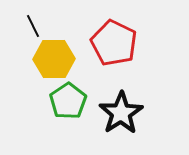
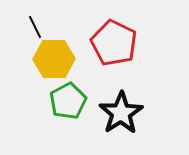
black line: moved 2 px right, 1 px down
green pentagon: rotated 6 degrees clockwise
